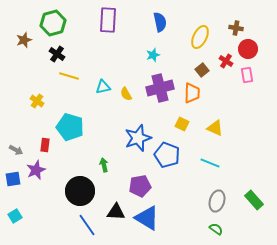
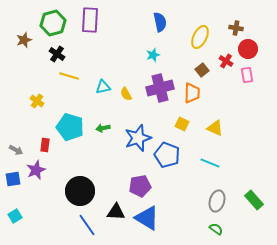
purple rectangle: moved 18 px left
green arrow: moved 1 px left, 37 px up; rotated 88 degrees counterclockwise
